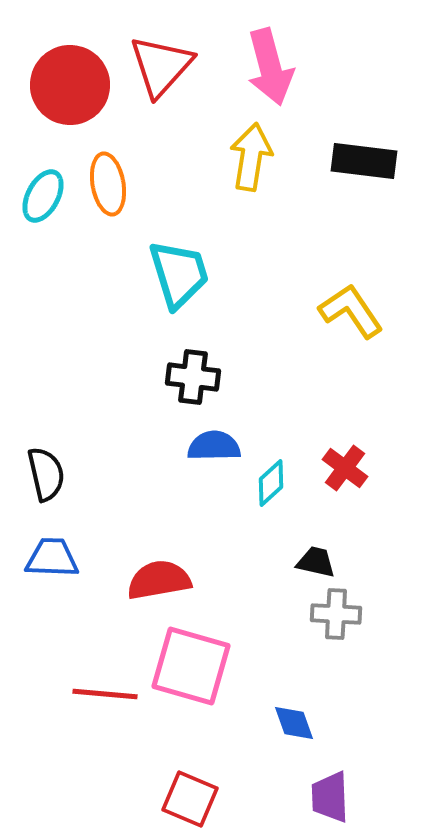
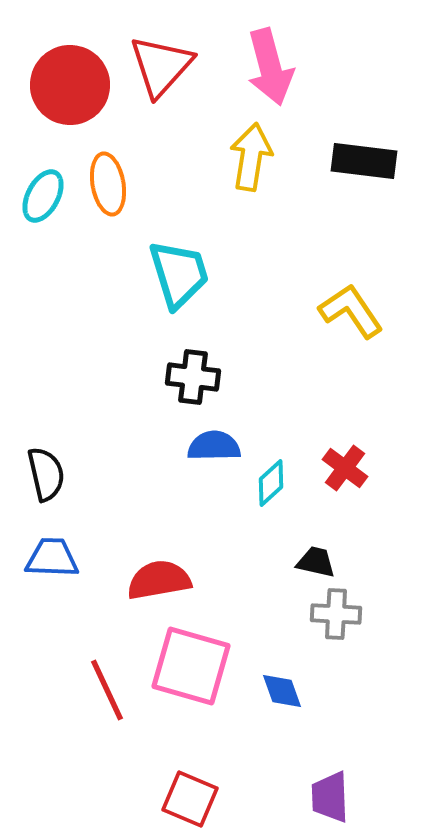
red line: moved 2 px right, 4 px up; rotated 60 degrees clockwise
blue diamond: moved 12 px left, 32 px up
